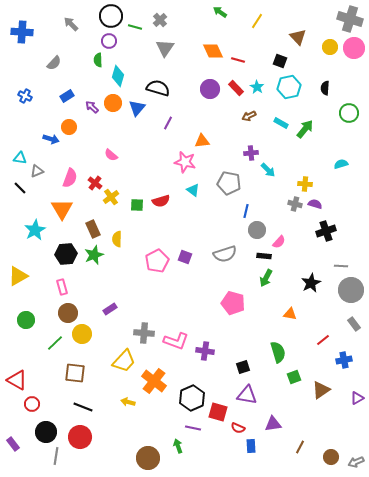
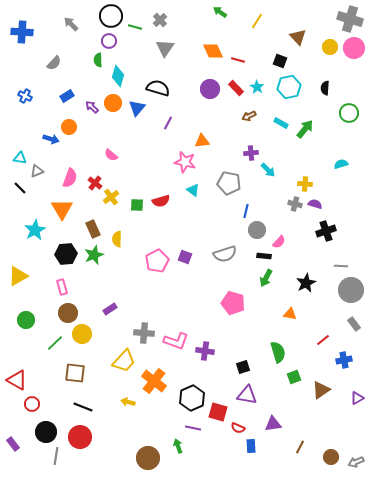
black star at (311, 283): moved 5 px left
